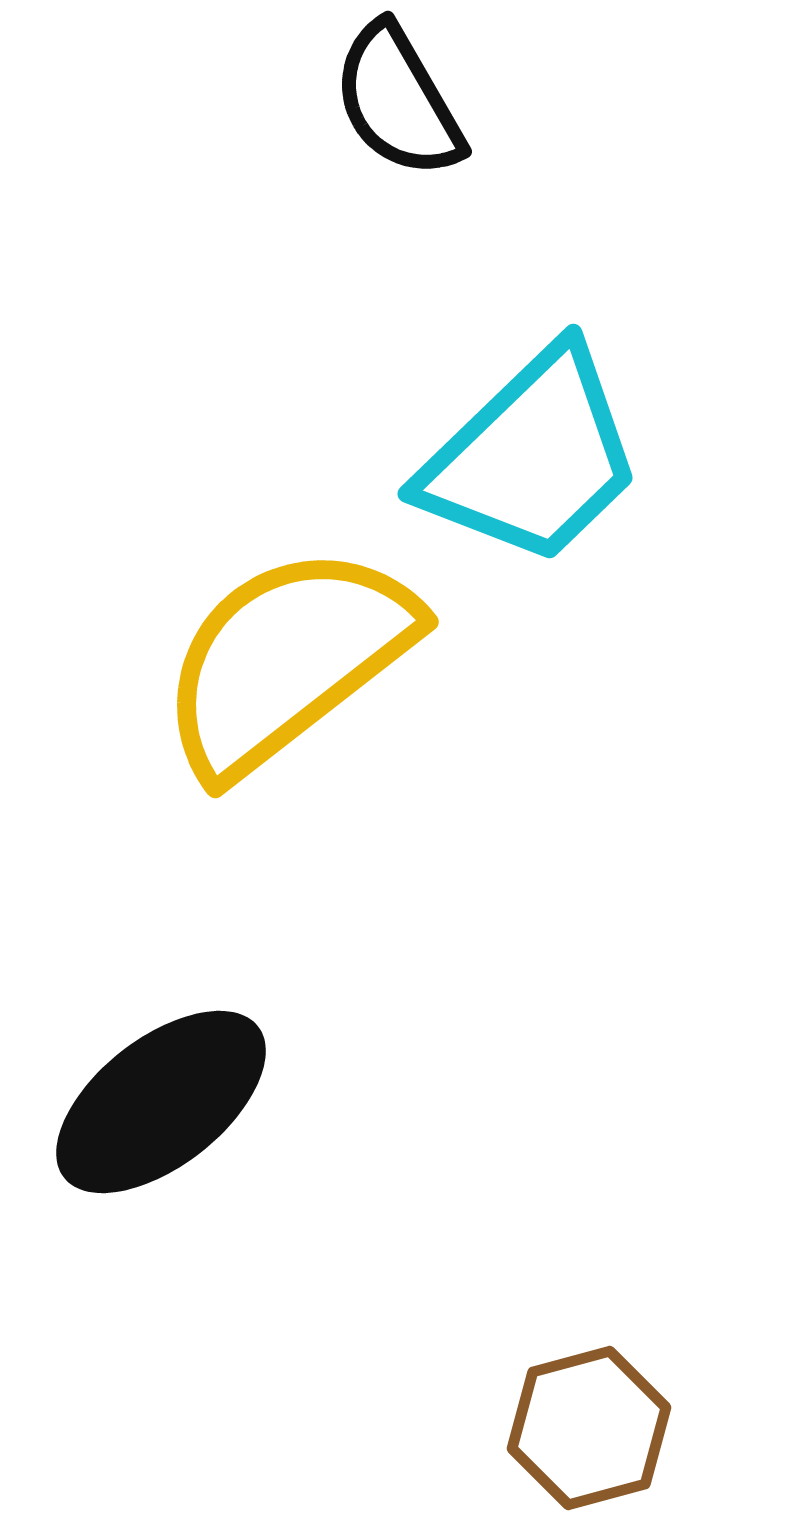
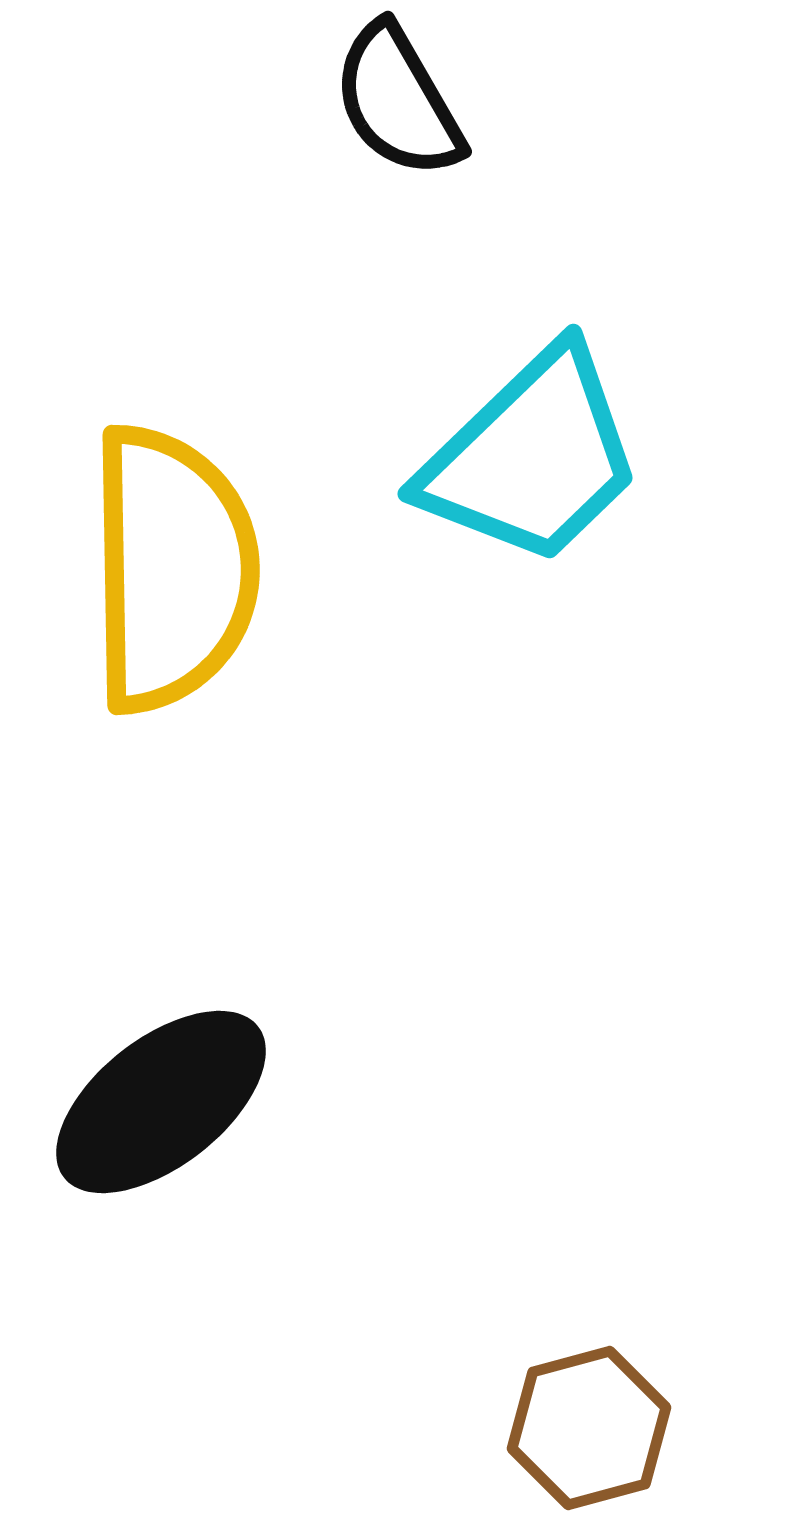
yellow semicircle: moved 115 px left, 91 px up; rotated 127 degrees clockwise
